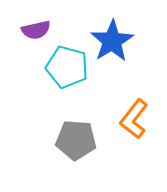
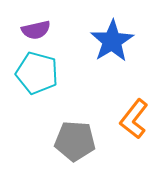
cyan pentagon: moved 30 px left, 6 px down
gray pentagon: moved 1 px left, 1 px down
